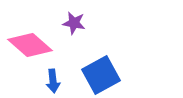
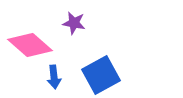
blue arrow: moved 1 px right, 4 px up
